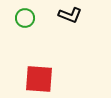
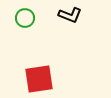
red square: rotated 12 degrees counterclockwise
